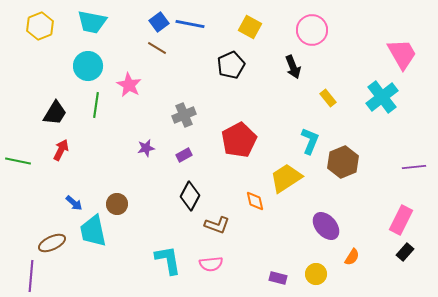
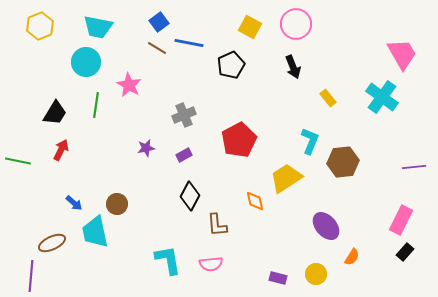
cyan trapezoid at (92, 22): moved 6 px right, 5 px down
blue line at (190, 24): moved 1 px left, 19 px down
pink circle at (312, 30): moved 16 px left, 6 px up
cyan circle at (88, 66): moved 2 px left, 4 px up
cyan cross at (382, 97): rotated 16 degrees counterclockwise
brown hexagon at (343, 162): rotated 16 degrees clockwise
brown L-shape at (217, 225): rotated 65 degrees clockwise
cyan trapezoid at (93, 231): moved 2 px right, 1 px down
